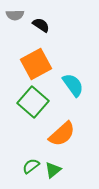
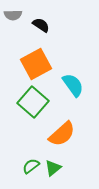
gray semicircle: moved 2 px left
green triangle: moved 2 px up
